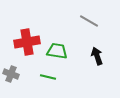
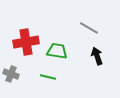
gray line: moved 7 px down
red cross: moved 1 px left
